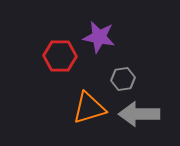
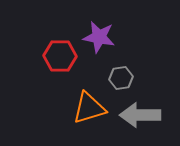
gray hexagon: moved 2 px left, 1 px up
gray arrow: moved 1 px right, 1 px down
